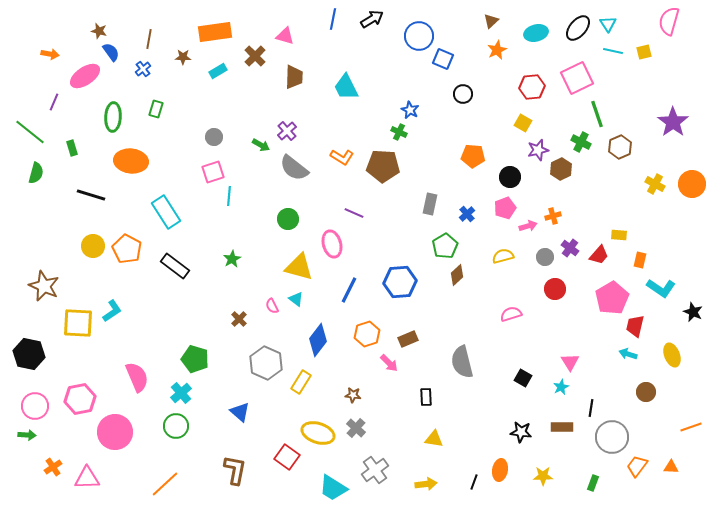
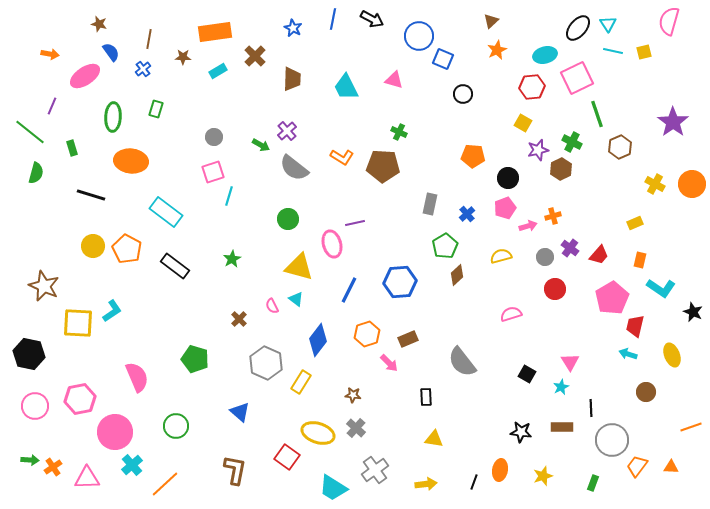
black arrow at (372, 19): rotated 60 degrees clockwise
brown star at (99, 31): moved 7 px up
cyan ellipse at (536, 33): moved 9 px right, 22 px down
pink triangle at (285, 36): moved 109 px right, 44 px down
brown trapezoid at (294, 77): moved 2 px left, 2 px down
purple line at (54, 102): moved 2 px left, 4 px down
blue star at (410, 110): moved 117 px left, 82 px up
green cross at (581, 142): moved 9 px left
black circle at (510, 177): moved 2 px left, 1 px down
cyan line at (229, 196): rotated 12 degrees clockwise
cyan rectangle at (166, 212): rotated 20 degrees counterclockwise
purple line at (354, 213): moved 1 px right, 10 px down; rotated 36 degrees counterclockwise
yellow rectangle at (619, 235): moved 16 px right, 12 px up; rotated 28 degrees counterclockwise
yellow semicircle at (503, 256): moved 2 px left
gray semicircle at (462, 362): rotated 24 degrees counterclockwise
black square at (523, 378): moved 4 px right, 4 px up
cyan cross at (181, 393): moved 49 px left, 72 px down
black line at (591, 408): rotated 12 degrees counterclockwise
green arrow at (27, 435): moved 3 px right, 25 px down
gray circle at (612, 437): moved 3 px down
yellow star at (543, 476): rotated 18 degrees counterclockwise
